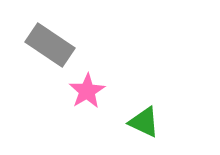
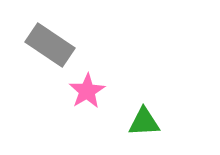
green triangle: rotated 28 degrees counterclockwise
